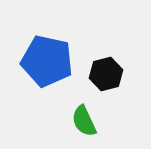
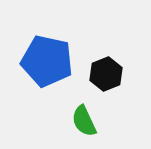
black hexagon: rotated 8 degrees counterclockwise
